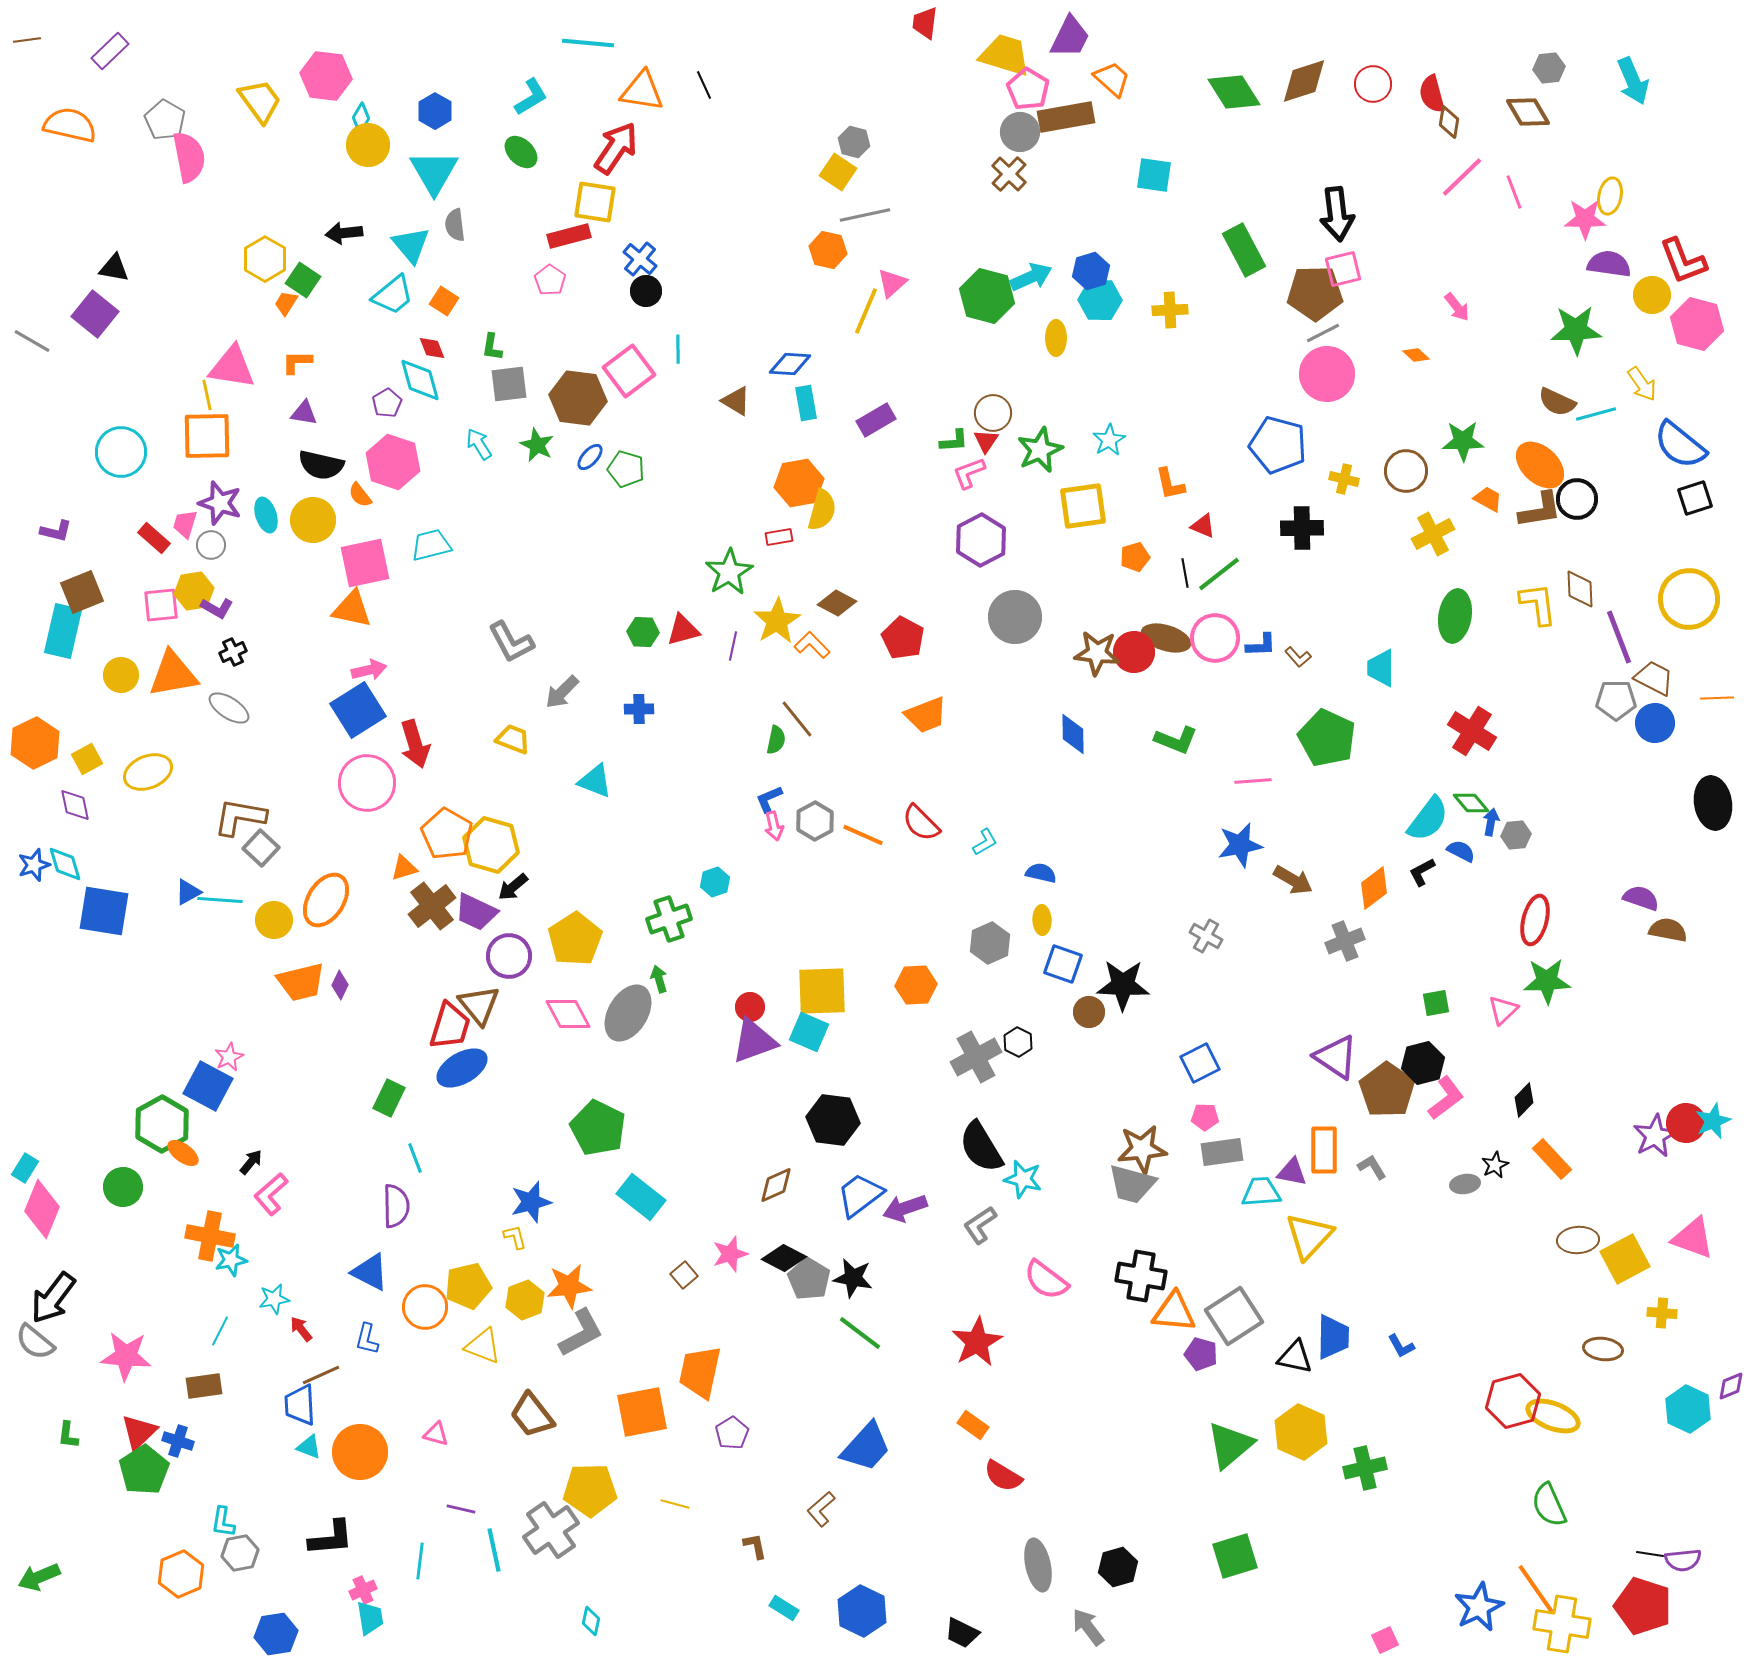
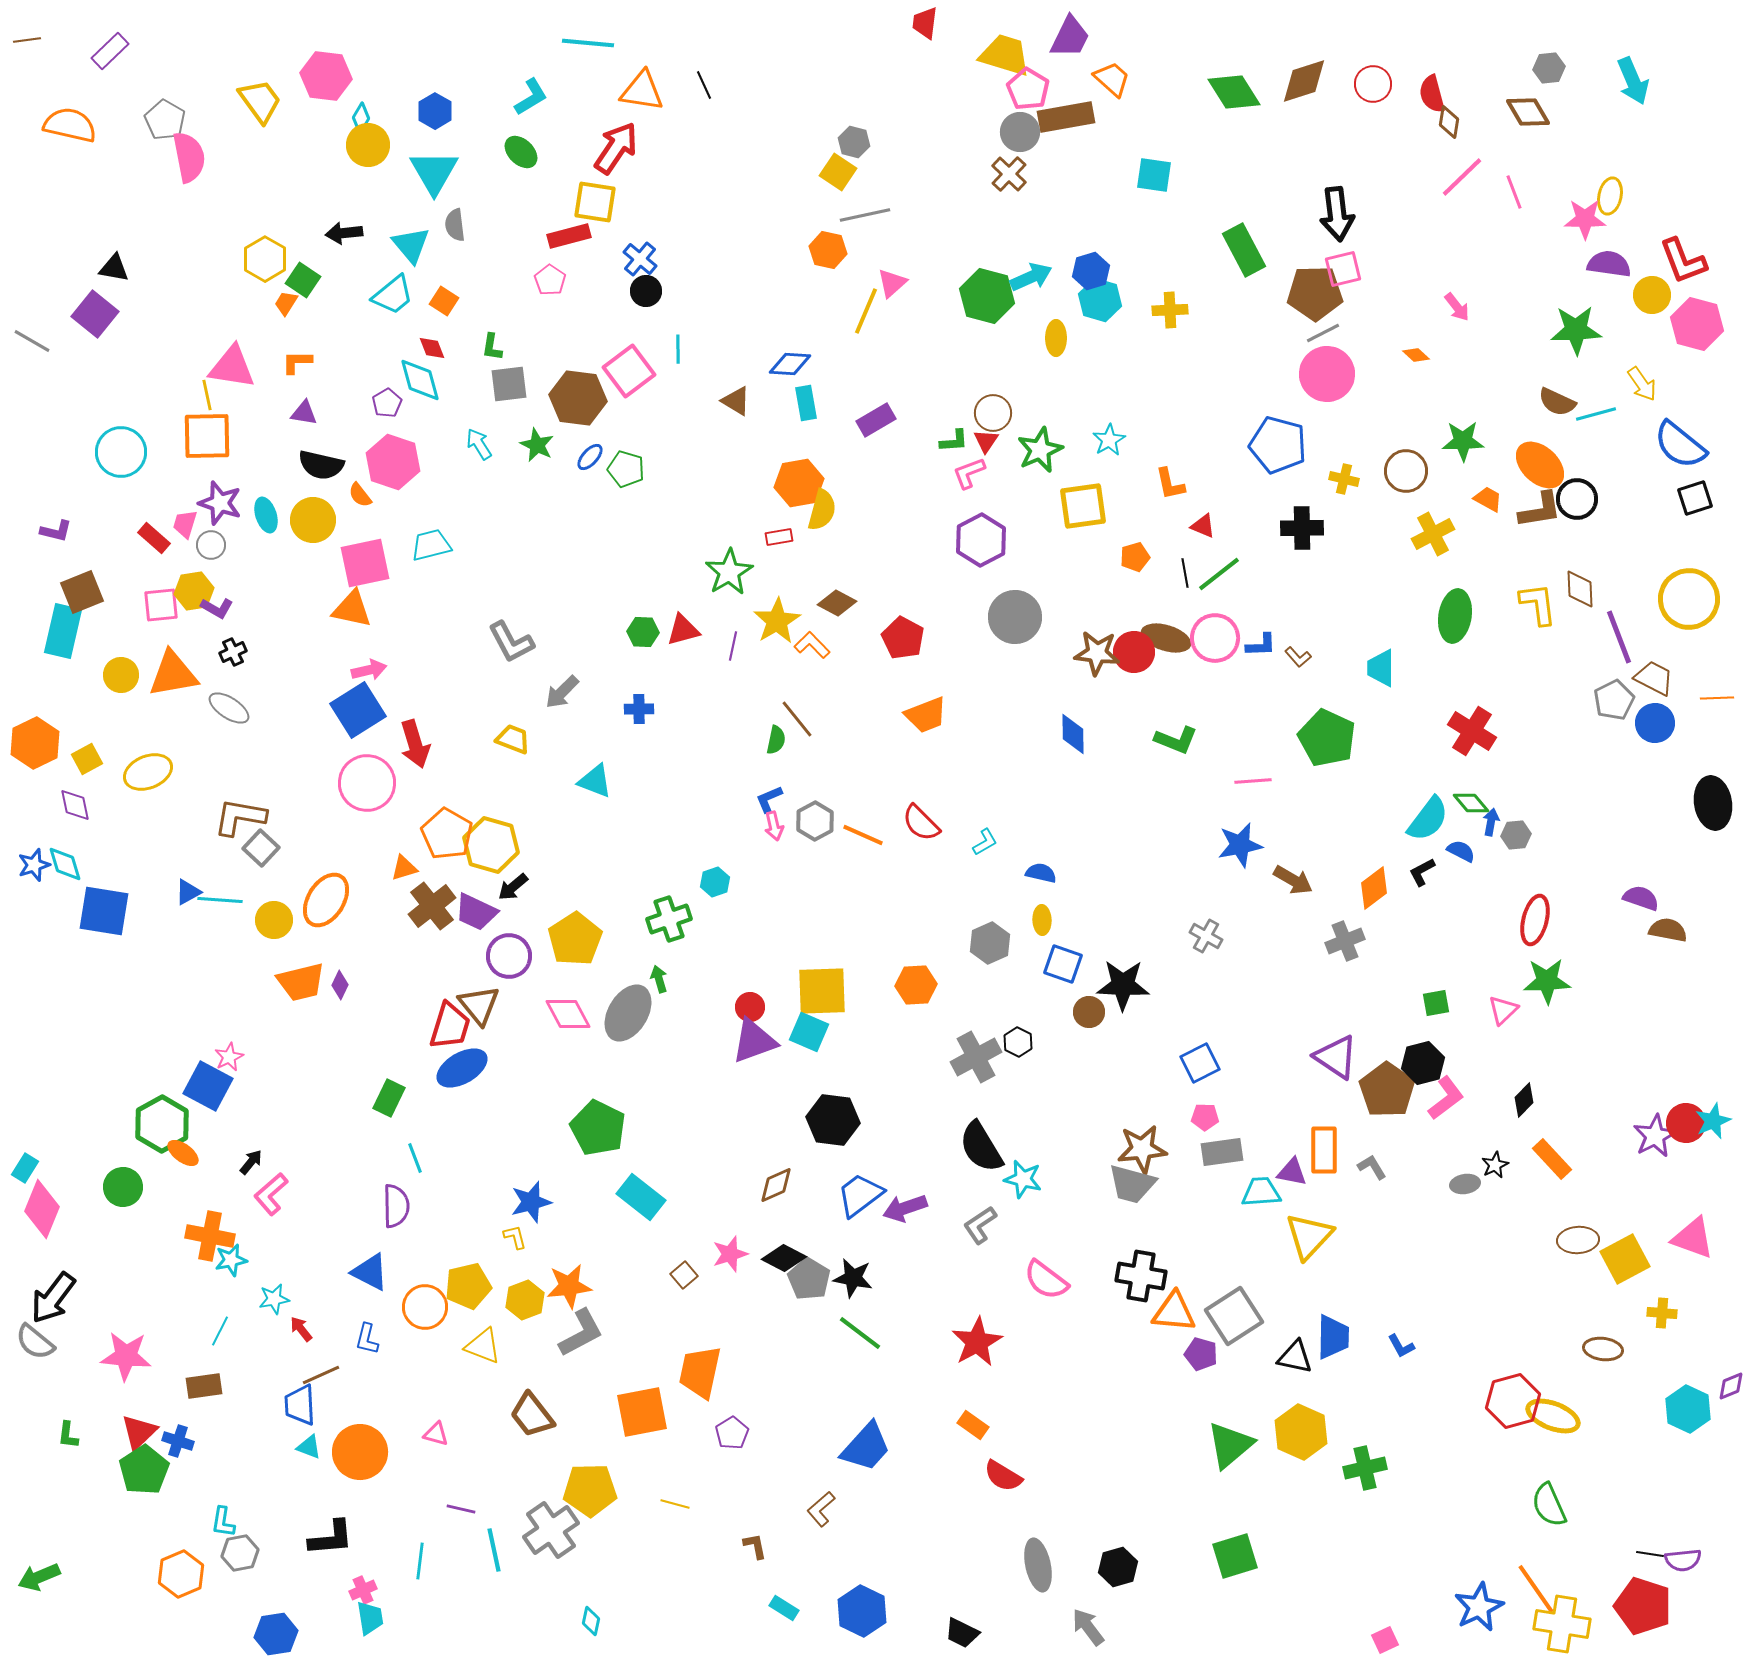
cyan hexagon at (1100, 300): rotated 15 degrees clockwise
gray pentagon at (1616, 700): moved 2 px left; rotated 27 degrees counterclockwise
